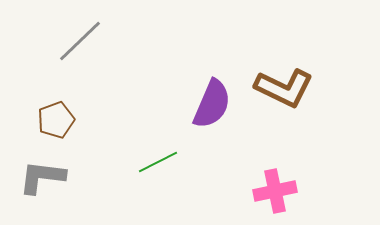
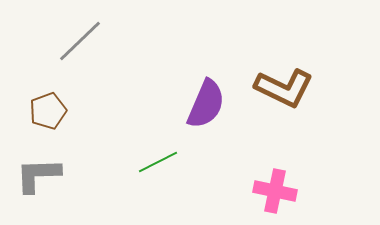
purple semicircle: moved 6 px left
brown pentagon: moved 8 px left, 9 px up
gray L-shape: moved 4 px left, 2 px up; rotated 9 degrees counterclockwise
pink cross: rotated 24 degrees clockwise
